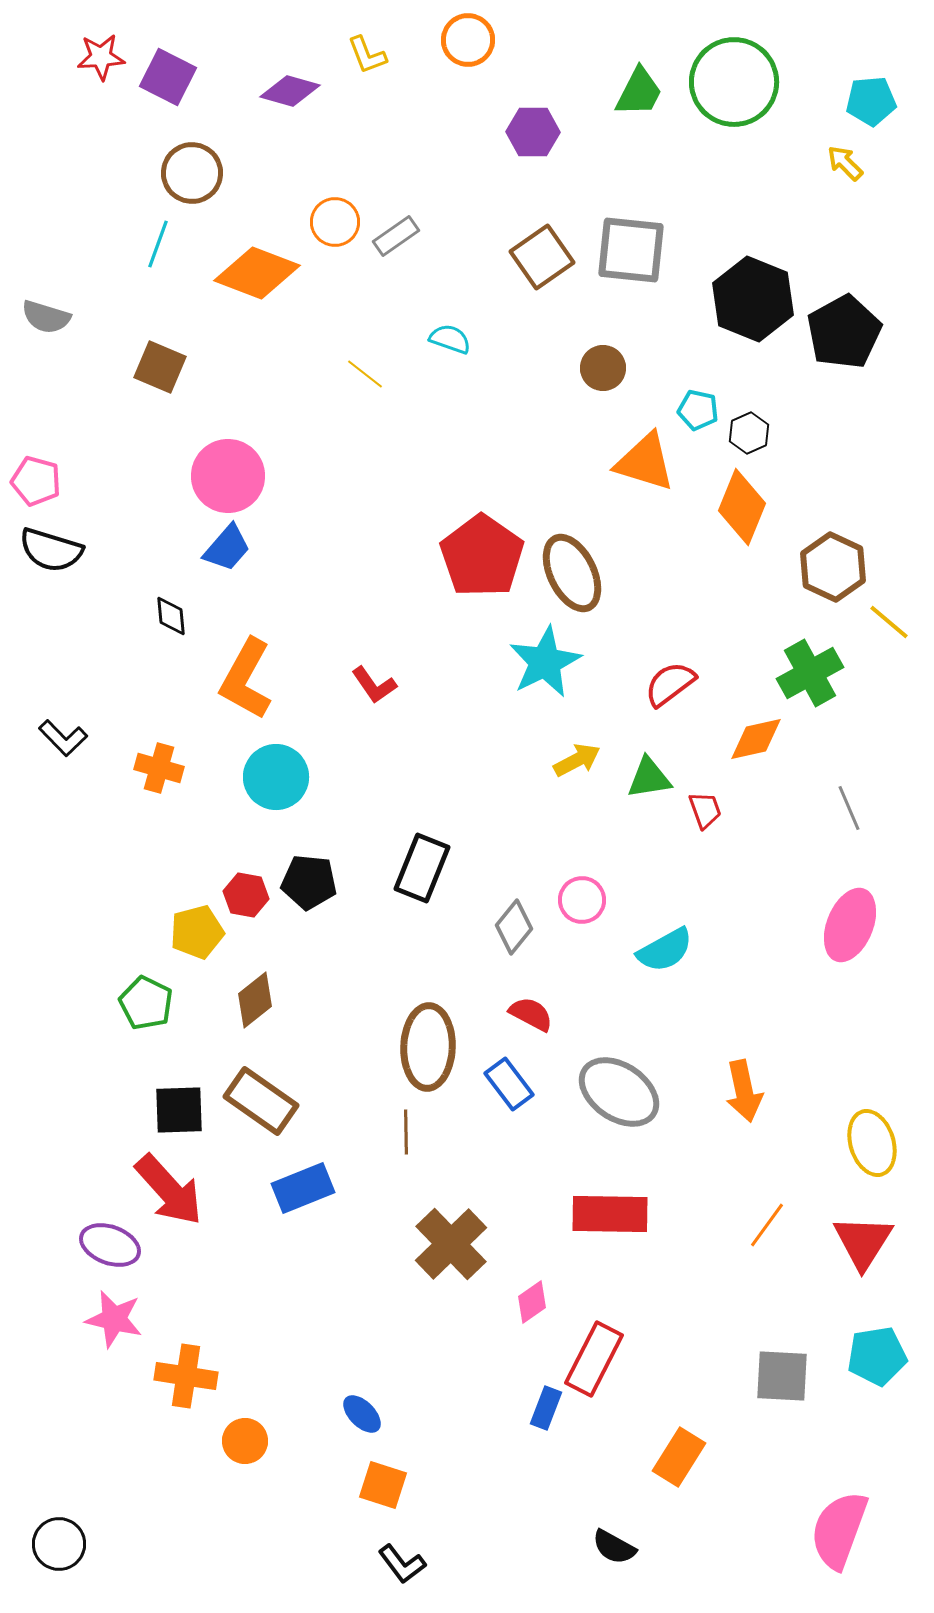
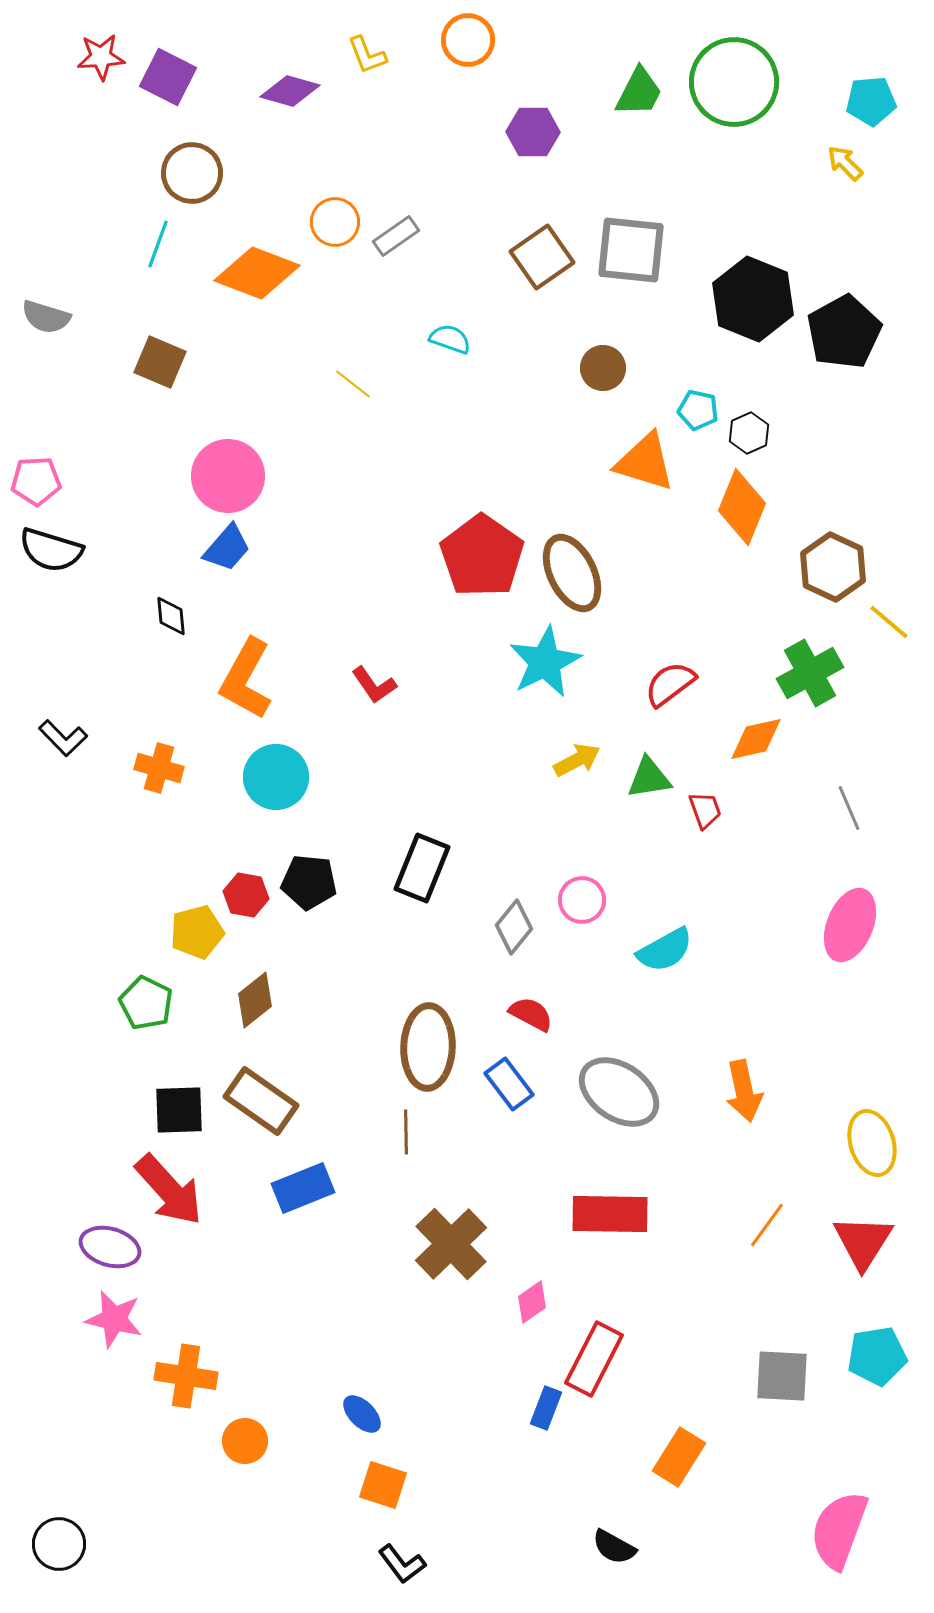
brown square at (160, 367): moved 5 px up
yellow line at (365, 374): moved 12 px left, 10 px down
pink pentagon at (36, 481): rotated 18 degrees counterclockwise
purple ellipse at (110, 1245): moved 2 px down; rotated 4 degrees counterclockwise
